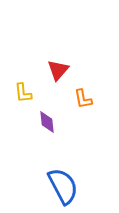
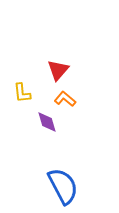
yellow L-shape: moved 1 px left
orange L-shape: moved 18 px left; rotated 140 degrees clockwise
purple diamond: rotated 10 degrees counterclockwise
